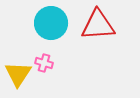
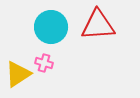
cyan circle: moved 4 px down
yellow triangle: rotated 24 degrees clockwise
